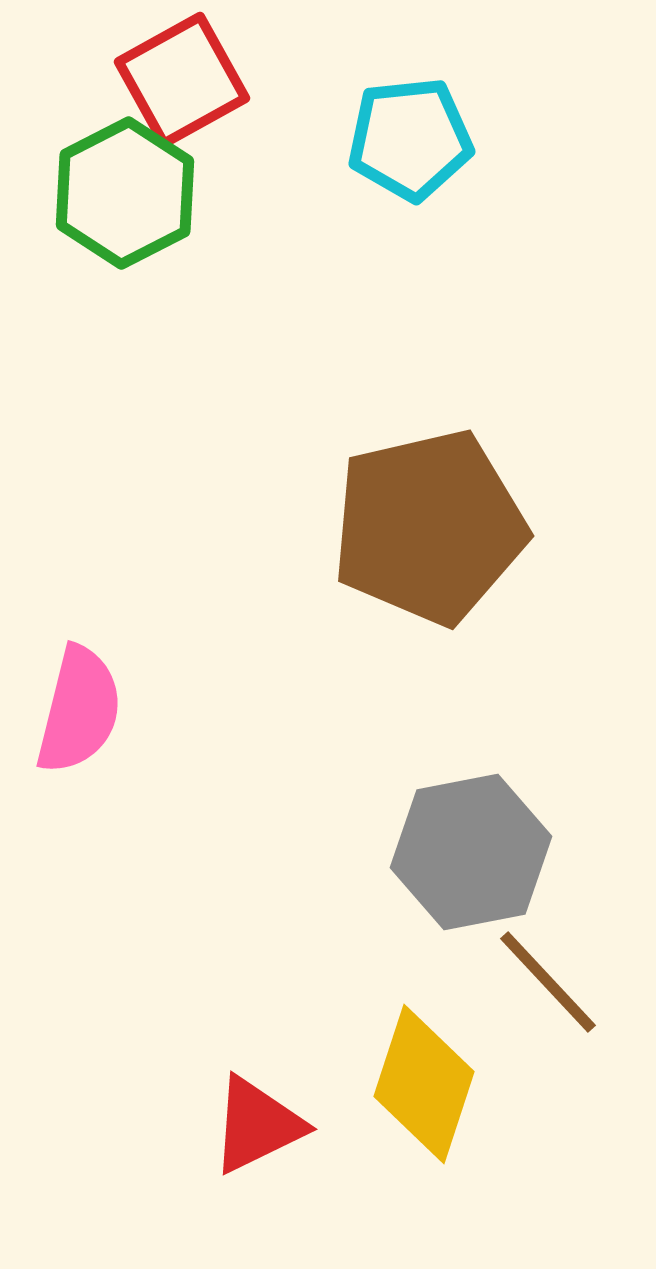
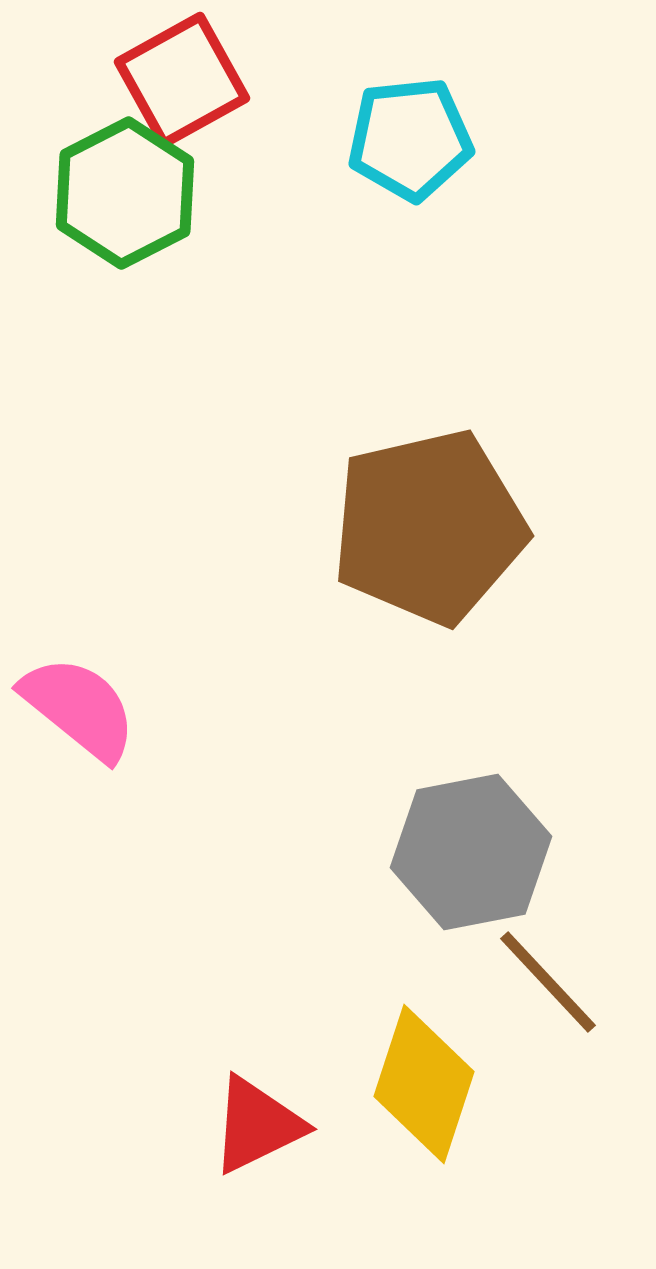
pink semicircle: moved 2 px up; rotated 65 degrees counterclockwise
